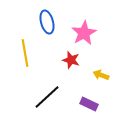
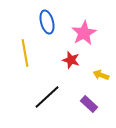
purple rectangle: rotated 18 degrees clockwise
